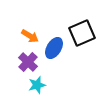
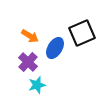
blue ellipse: moved 1 px right
